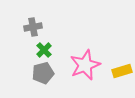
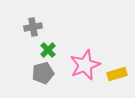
green cross: moved 4 px right
yellow rectangle: moved 5 px left, 3 px down
